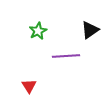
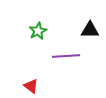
black triangle: rotated 36 degrees clockwise
red triangle: moved 2 px right; rotated 21 degrees counterclockwise
